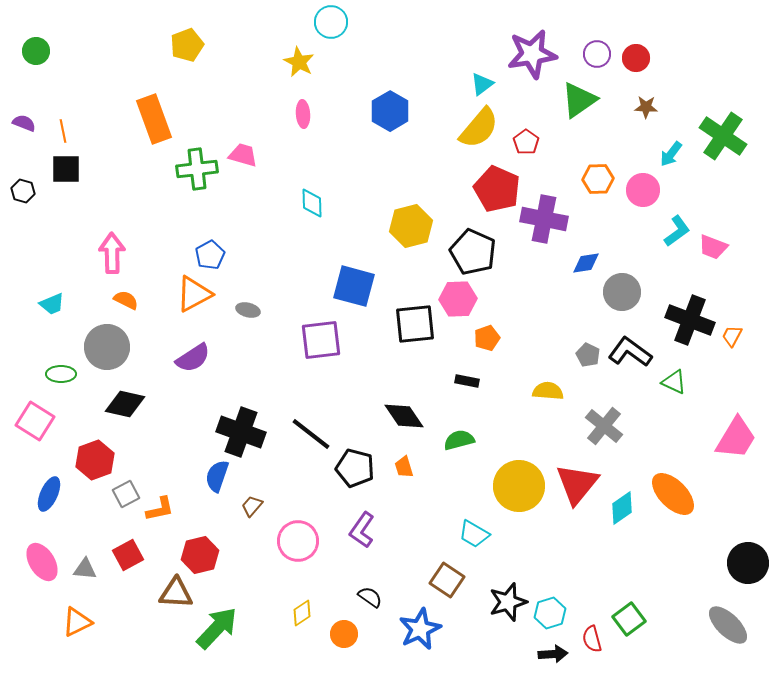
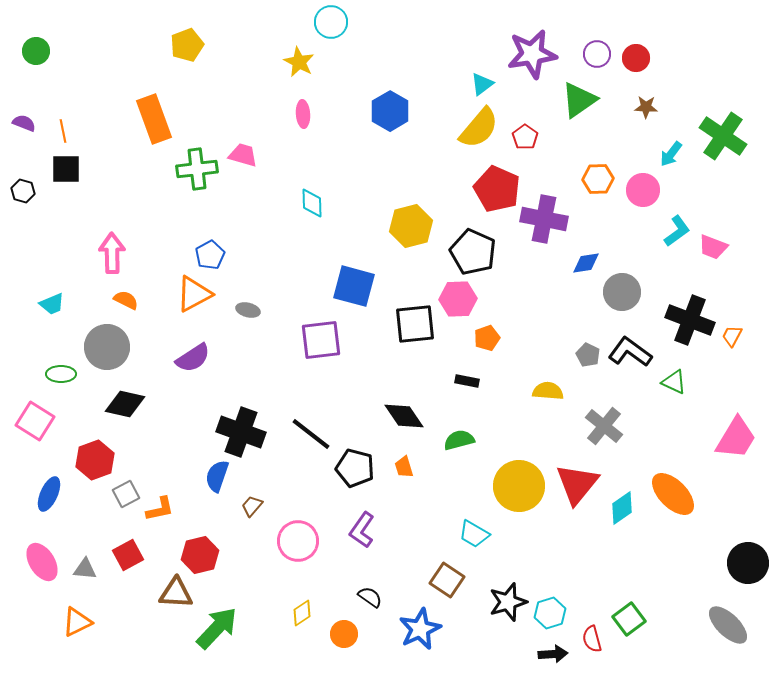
red pentagon at (526, 142): moved 1 px left, 5 px up
